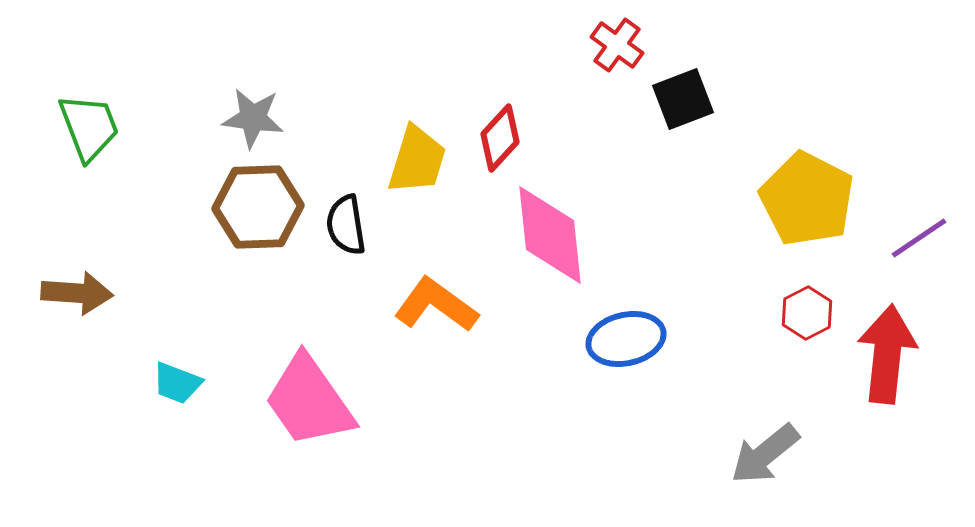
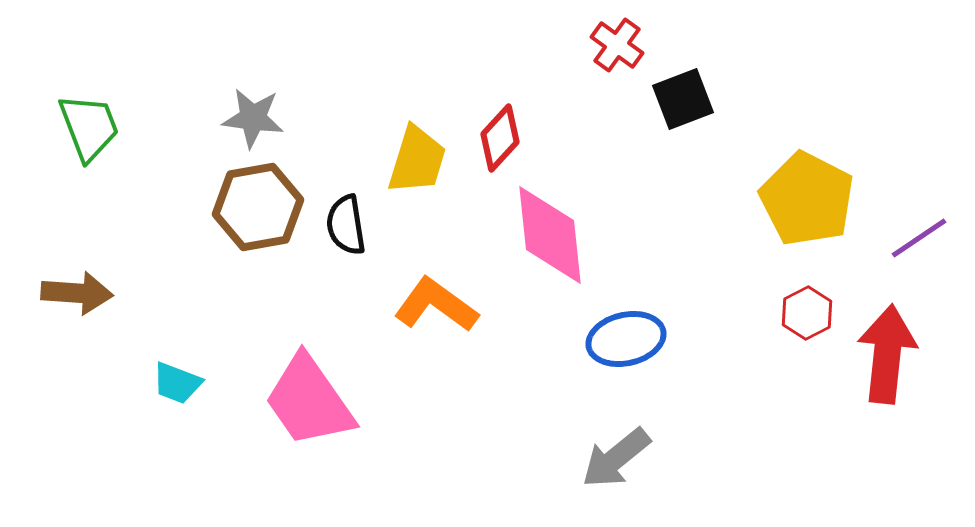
brown hexagon: rotated 8 degrees counterclockwise
gray arrow: moved 149 px left, 4 px down
